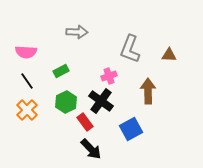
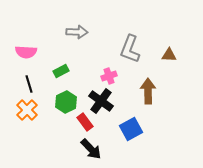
black line: moved 2 px right, 3 px down; rotated 18 degrees clockwise
